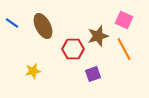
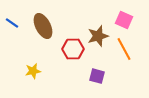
purple square: moved 4 px right, 2 px down; rotated 35 degrees clockwise
